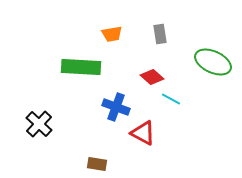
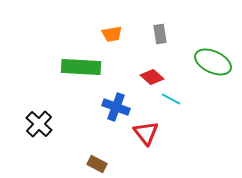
red triangle: moved 3 px right; rotated 24 degrees clockwise
brown rectangle: rotated 18 degrees clockwise
